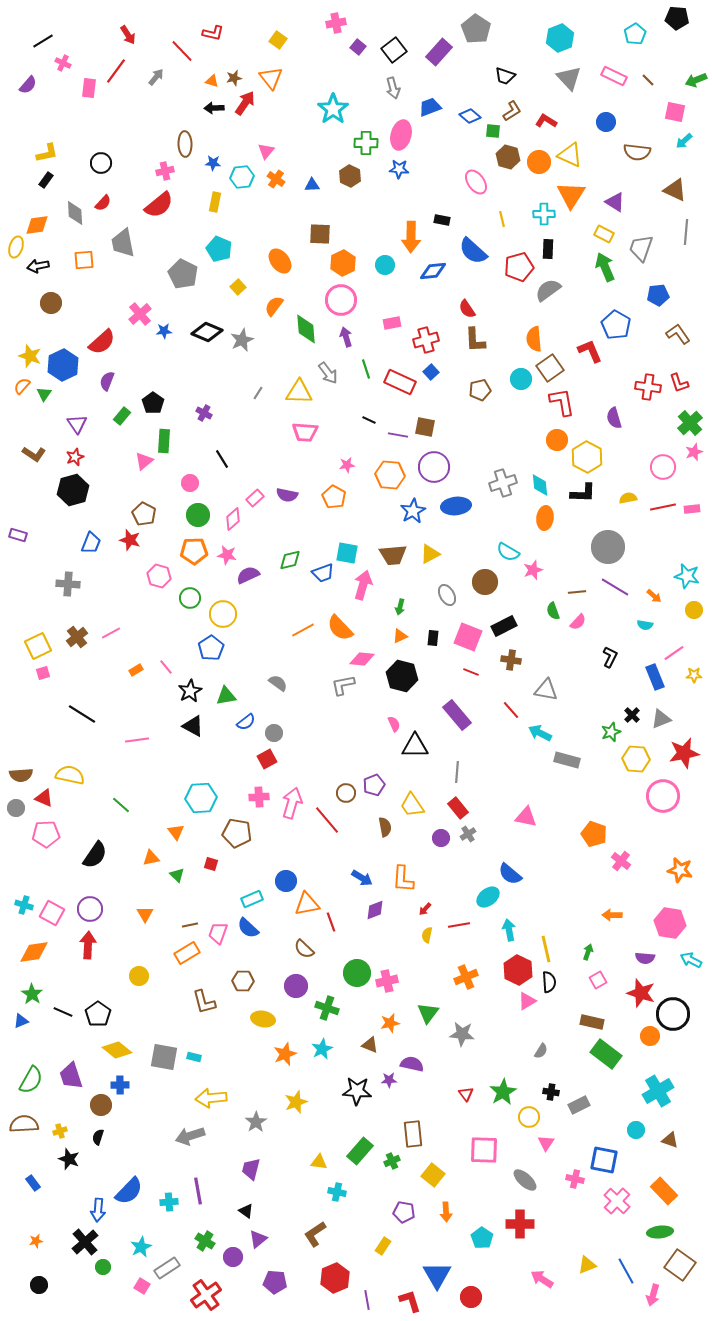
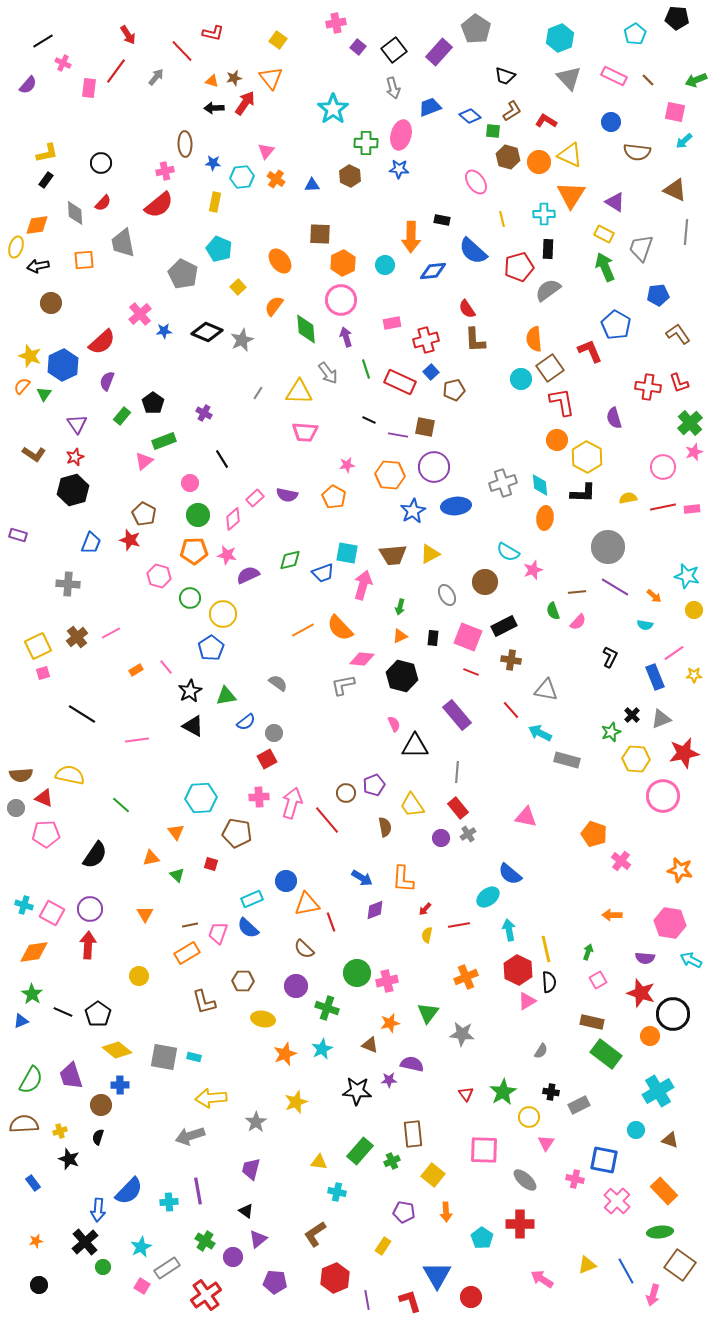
blue circle at (606, 122): moved 5 px right
brown pentagon at (480, 390): moved 26 px left
green rectangle at (164, 441): rotated 65 degrees clockwise
